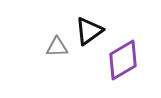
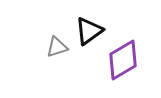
gray triangle: rotated 15 degrees counterclockwise
